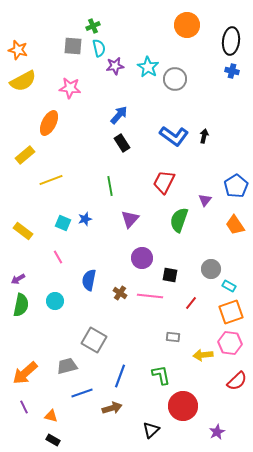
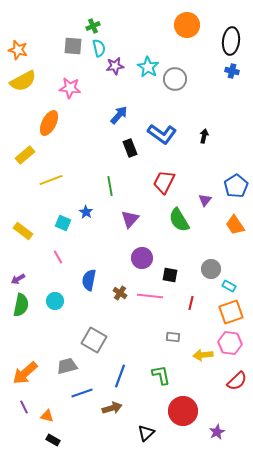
blue L-shape at (174, 136): moved 12 px left, 2 px up
black rectangle at (122, 143): moved 8 px right, 5 px down; rotated 12 degrees clockwise
blue star at (85, 219): moved 1 px right, 7 px up; rotated 24 degrees counterclockwise
green semicircle at (179, 220): rotated 50 degrees counterclockwise
red line at (191, 303): rotated 24 degrees counterclockwise
red circle at (183, 406): moved 5 px down
orange triangle at (51, 416): moved 4 px left
black triangle at (151, 430): moved 5 px left, 3 px down
